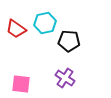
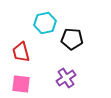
red trapezoid: moved 5 px right, 23 px down; rotated 40 degrees clockwise
black pentagon: moved 3 px right, 2 px up
purple cross: moved 1 px right; rotated 24 degrees clockwise
